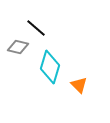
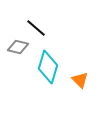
cyan diamond: moved 2 px left
orange triangle: moved 1 px right, 5 px up
